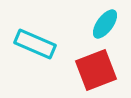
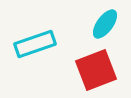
cyan rectangle: rotated 42 degrees counterclockwise
